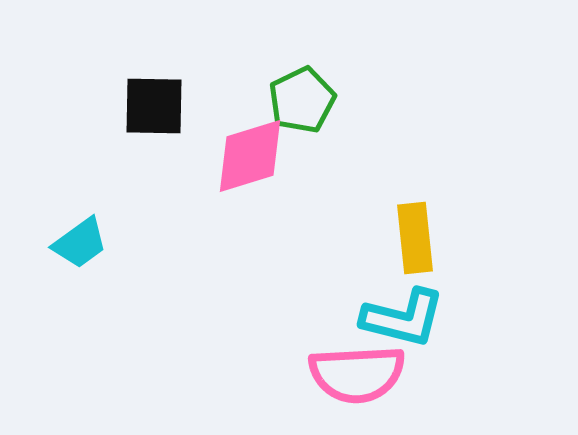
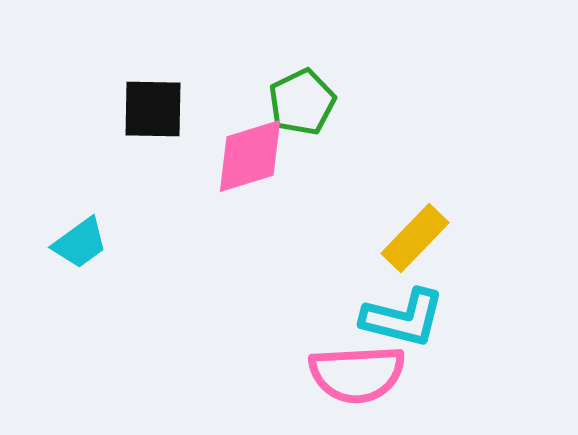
green pentagon: moved 2 px down
black square: moved 1 px left, 3 px down
yellow rectangle: rotated 50 degrees clockwise
